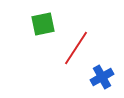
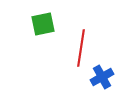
red line: moved 5 px right; rotated 24 degrees counterclockwise
